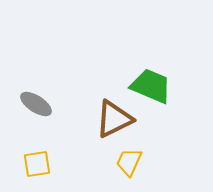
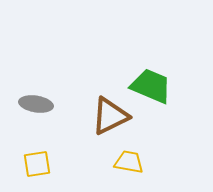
gray ellipse: rotated 24 degrees counterclockwise
brown triangle: moved 4 px left, 3 px up
yellow trapezoid: rotated 76 degrees clockwise
